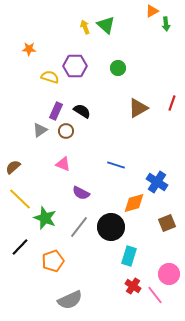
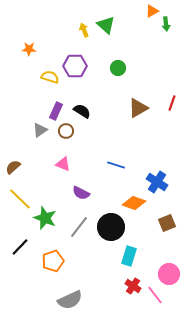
yellow arrow: moved 1 px left, 3 px down
orange diamond: rotated 35 degrees clockwise
